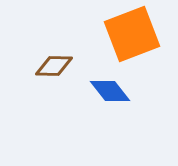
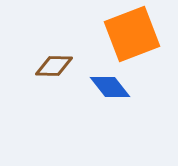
blue diamond: moved 4 px up
